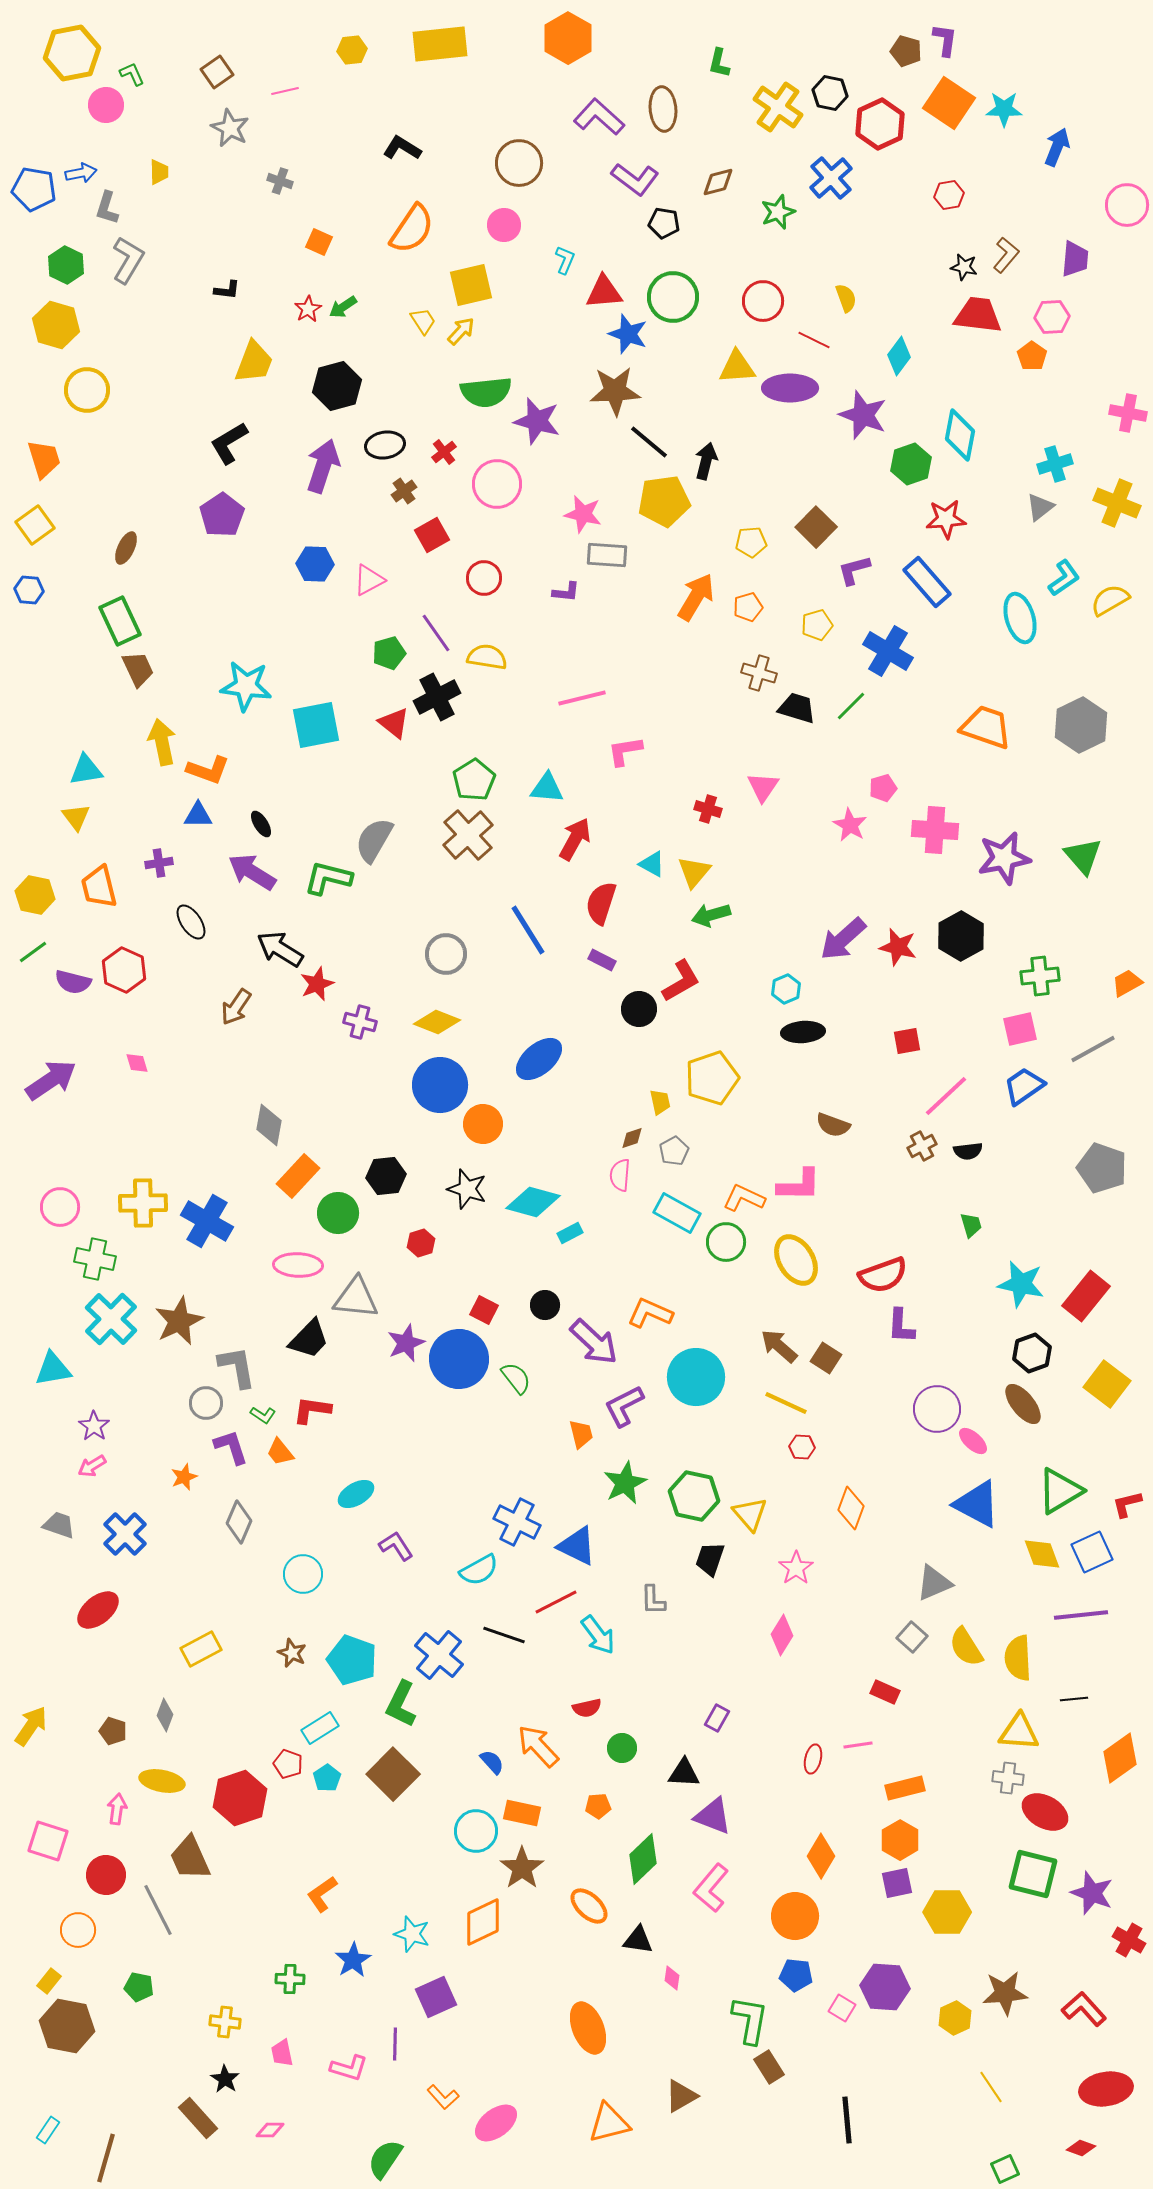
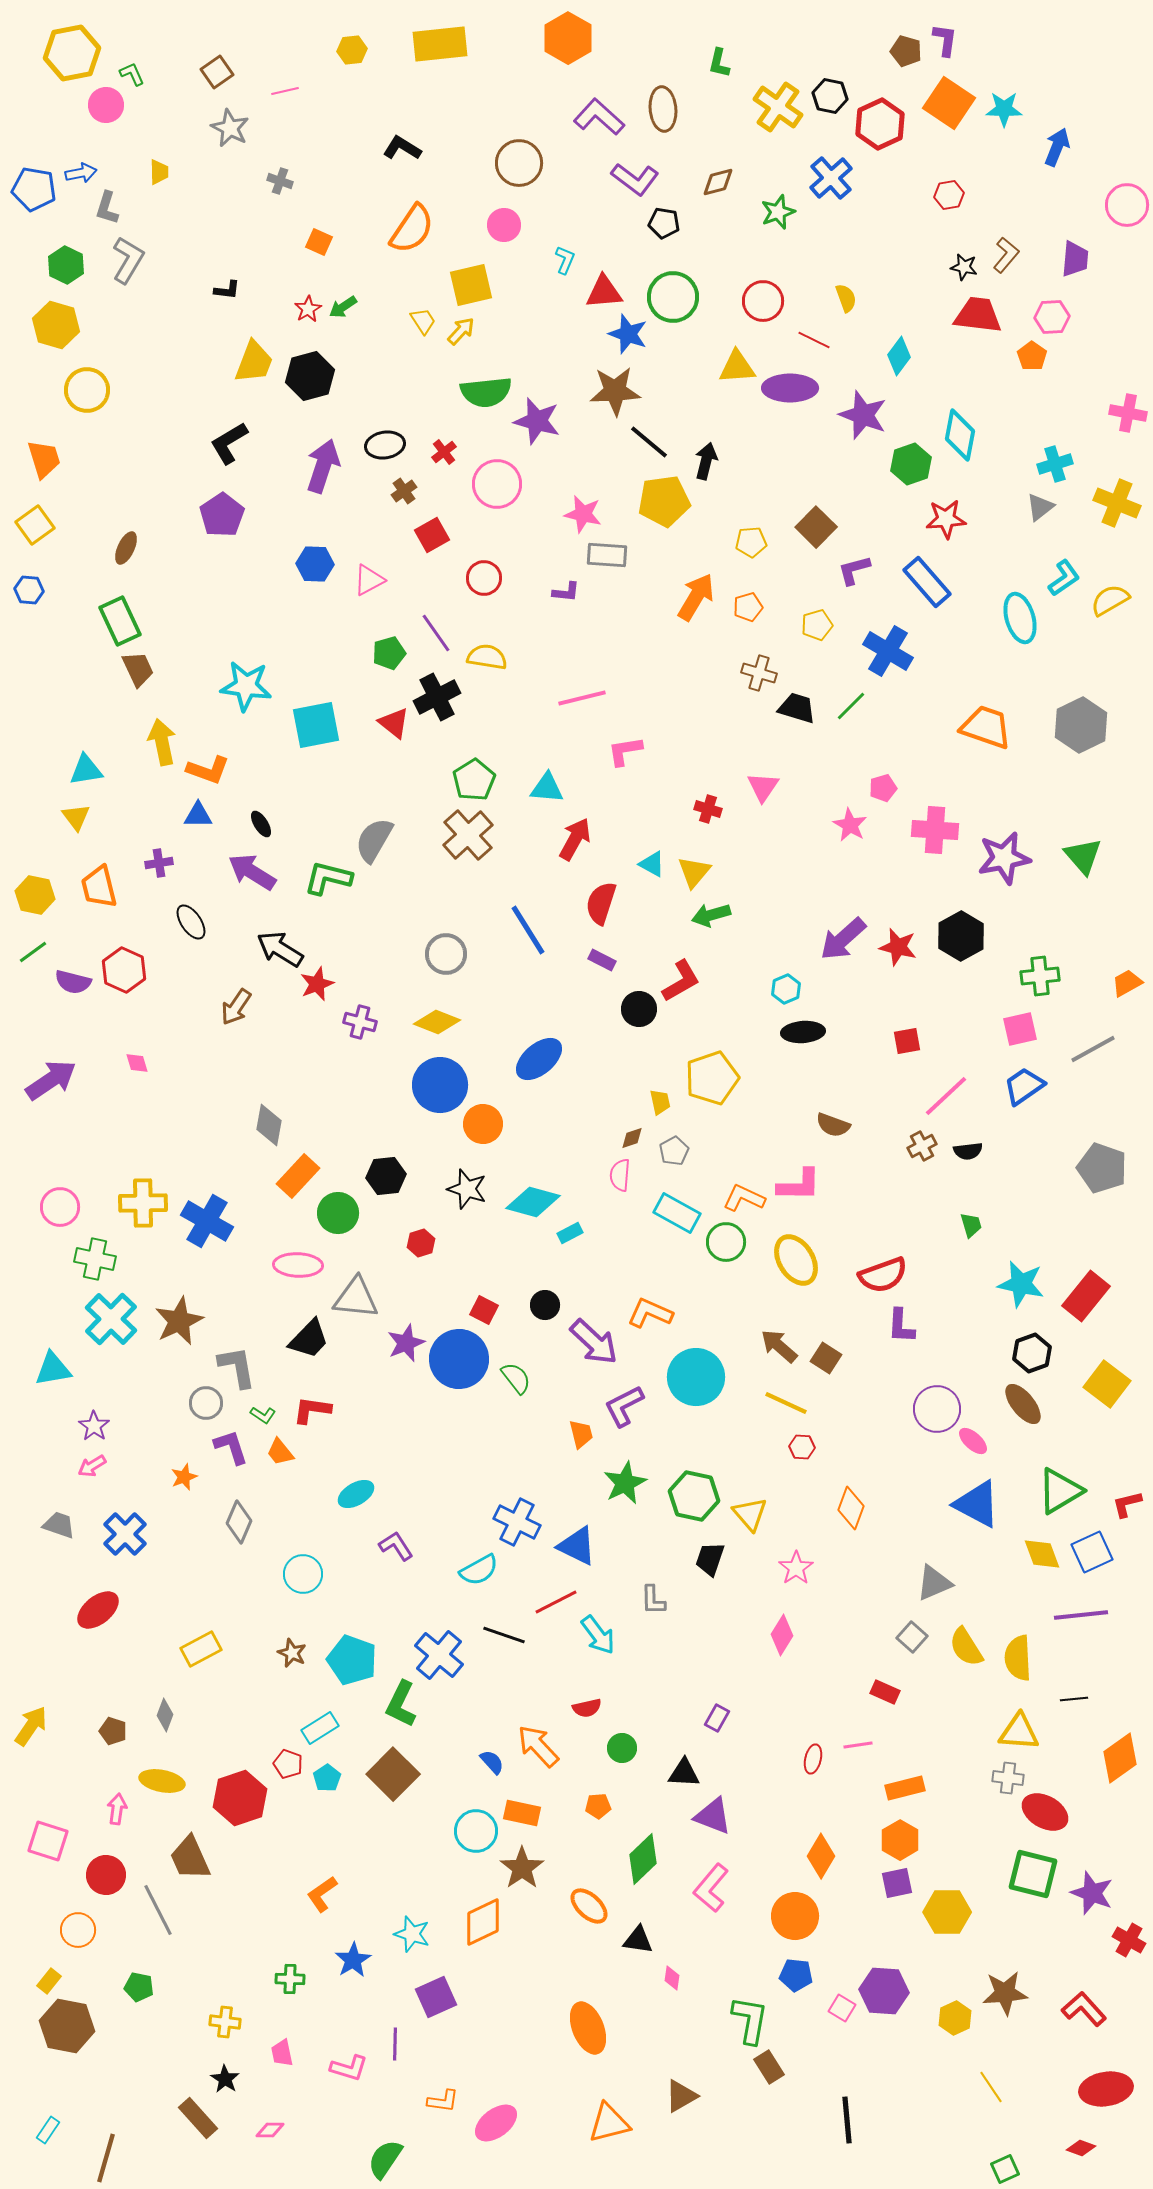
black hexagon at (830, 93): moved 3 px down
black hexagon at (337, 386): moved 27 px left, 10 px up
purple hexagon at (885, 1987): moved 1 px left, 4 px down
orange L-shape at (443, 2097): moved 4 px down; rotated 40 degrees counterclockwise
